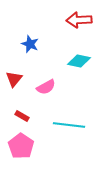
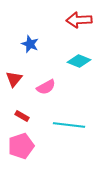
cyan diamond: rotated 10 degrees clockwise
pink pentagon: rotated 20 degrees clockwise
